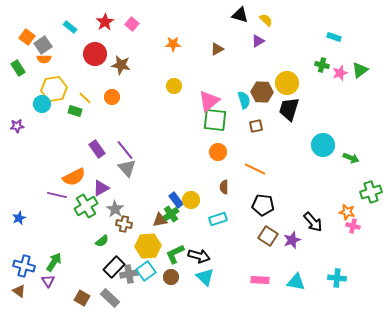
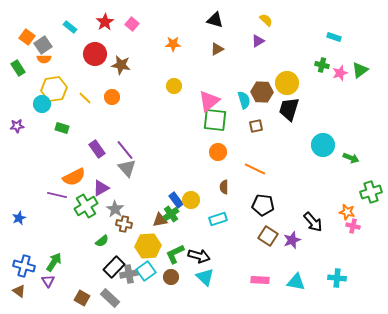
black triangle at (240, 15): moved 25 px left, 5 px down
green rectangle at (75, 111): moved 13 px left, 17 px down
